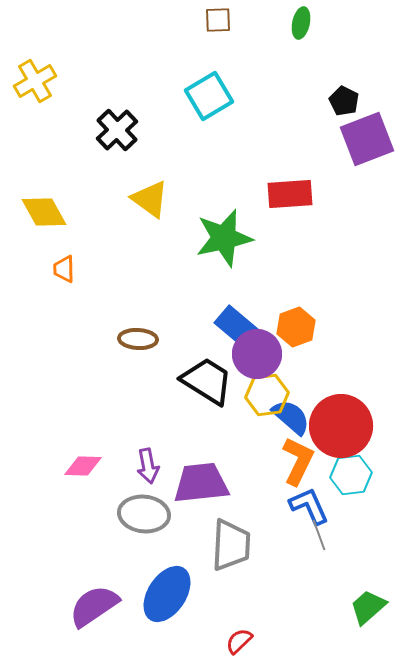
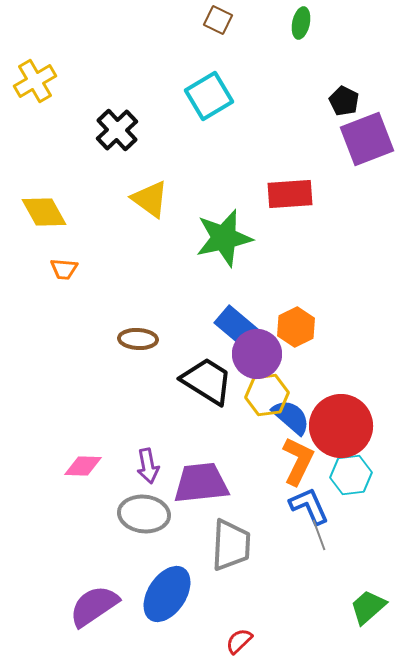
brown square: rotated 28 degrees clockwise
orange trapezoid: rotated 84 degrees counterclockwise
orange hexagon: rotated 6 degrees counterclockwise
